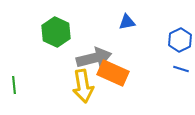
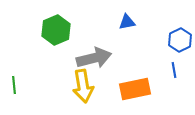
green hexagon: moved 2 px up; rotated 12 degrees clockwise
blue line: moved 7 px left, 1 px down; rotated 63 degrees clockwise
orange rectangle: moved 22 px right, 16 px down; rotated 36 degrees counterclockwise
